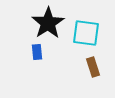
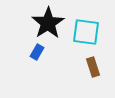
cyan square: moved 1 px up
blue rectangle: rotated 35 degrees clockwise
